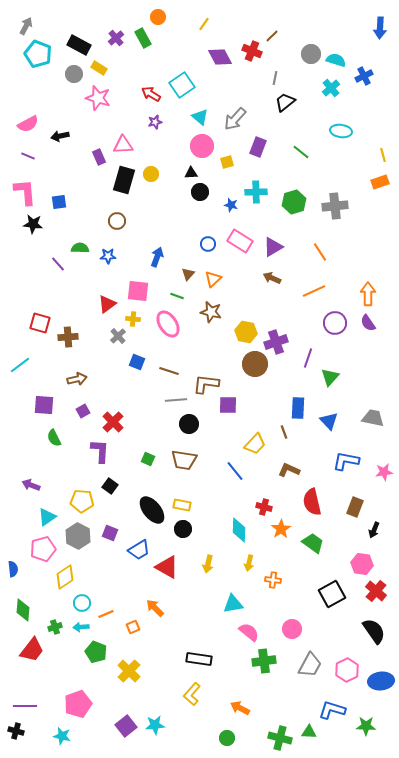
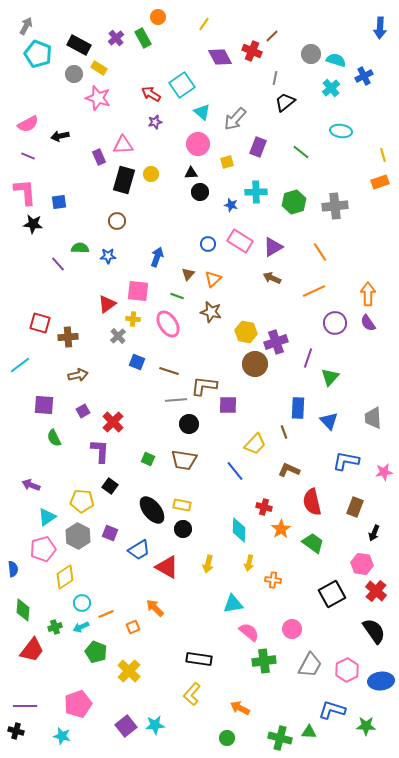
cyan triangle at (200, 117): moved 2 px right, 5 px up
pink circle at (202, 146): moved 4 px left, 2 px up
brown arrow at (77, 379): moved 1 px right, 4 px up
brown L-shape at (206, 384): moved 2 px left, 2 px down
gray trapezoid at (373, 418): rotated 105 degrees counterclockwise
black arrow at (374, 530): moved 3 px down
cyan arrow at (81, 627): rotated 21 degrees counterclockwise
